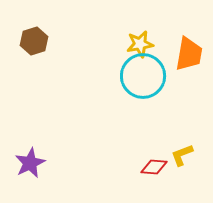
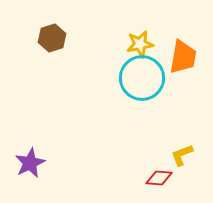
brown hexagon: moved 18 px right, 3 px up
orange trapezoid: moved 6 px left, 3 px down
cyan circle: moved 1 px left, 2 px down
red diamond: moved 5 px right, 11 px down
